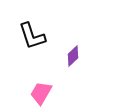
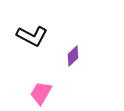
black L-shape: rotated 44 degrees counterclockwise
